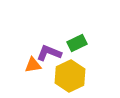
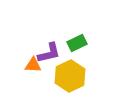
purple L-shape: rotated 145 degrees clockwise
orange triangle: rotated 12 degrees clockwise
